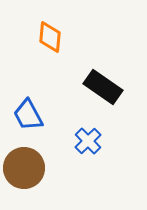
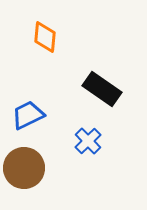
orange diamond: moved 5 px left
black rectangle: moved 1 px left, 2 px down
blue trapezoid: rotated 92 degrees clockwise
